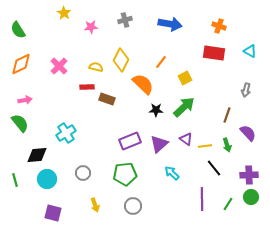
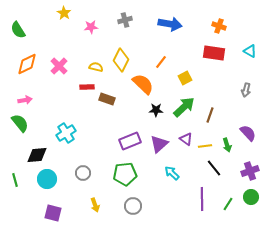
orange diamond at (21, 64): moved 6 px right
brown line at (227, 115): moved 17 px left
purple cross at (249, 175): moved 1 px right, 4 px up; rotated 18 degrees counterclockwise
